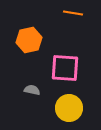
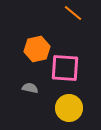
orange line: rotated 30 degrees clockwise
orange hexagon: moved 8 px right, 9 px down
gray semicircle: moved 2 px left, 2 px up
